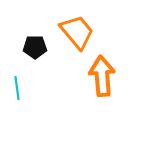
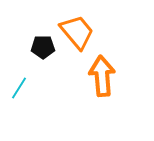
black pentagon: moved 8 px right
cyan line: moved 2 px right; rotated 40 degrees clockwise
